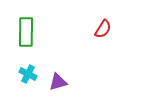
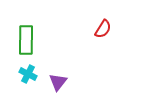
green rectangle: moved 8 px down
purple triangle: rotated 36 degrees counterclockwise
